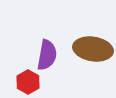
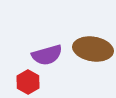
purple semicircle: rotated 64 degrees clockwise
